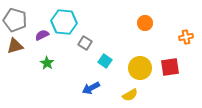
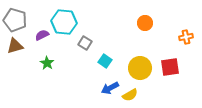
blue arrow: moved 19 px right
